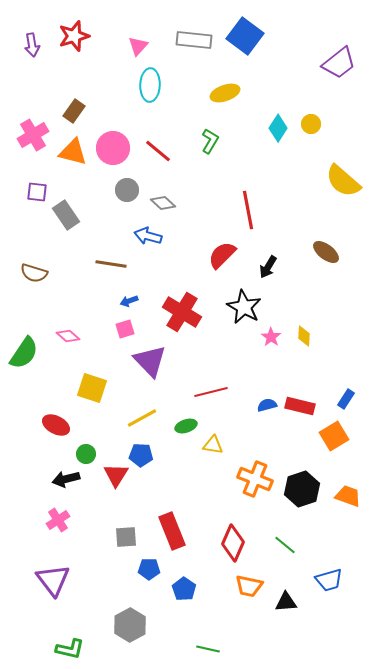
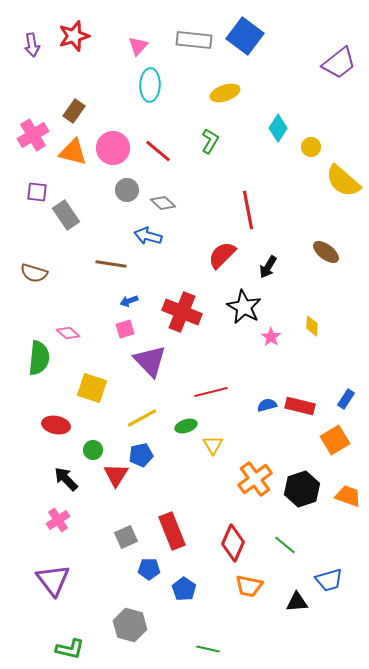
yellow circle at (311, 124): moved 23 px down
red cross at (182, 312): rotated 9 degrees counterclockwise
pink diamond at (68, 336): moved 3 px up
yellow diamond at (304, 336): moved 8 px right, 10 px up
green semicircle at (24, 353): moved 15 px right, 5 px down; rotated 28 degrees counterclockwise
red ellipse at (56, 425): rotated 16 degrees counterclockwise
orange square at (334, 436): moved 1 px right, 4 px down
yellow triangle at (213, 445): rotated 50 degrees clockwise
green circle at (86, 454): moved 7 px right, 4 px up
blue pentagon at (141, 455): rotated 15 degrees counterclockwise
black arrow at (66, 479): rotated 60 degrees clockwise
orange cross at (255, 479): rotated 32 degrees clockwise
gray square at (126, 537): rotated 20 degrees counterclockwise
black triangle at (286, 602): moved 11 px right
gray hexagon at (130, 625): rotated 16 degrees counterclockwise
